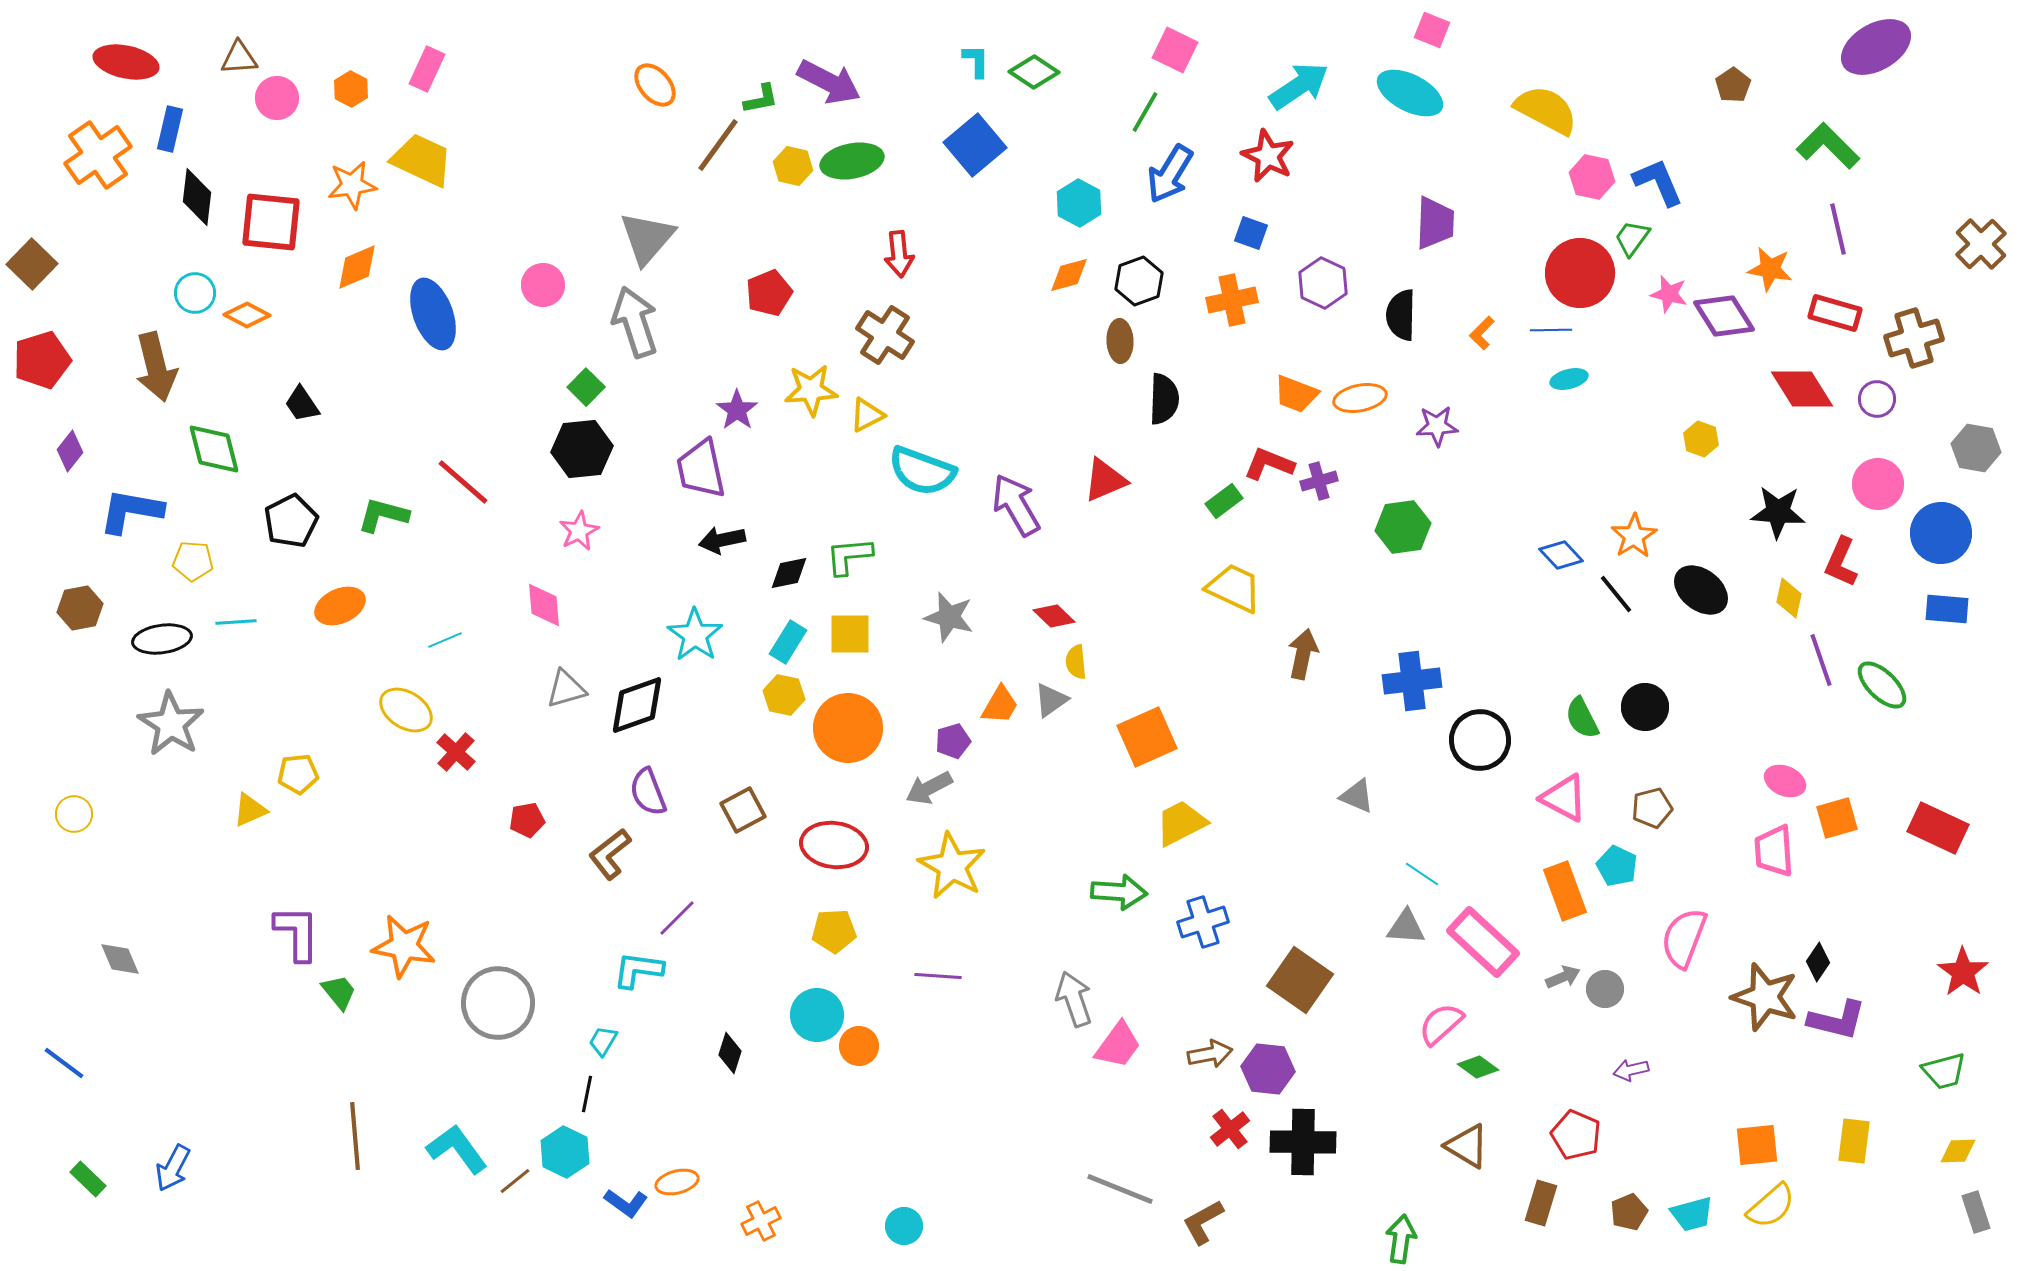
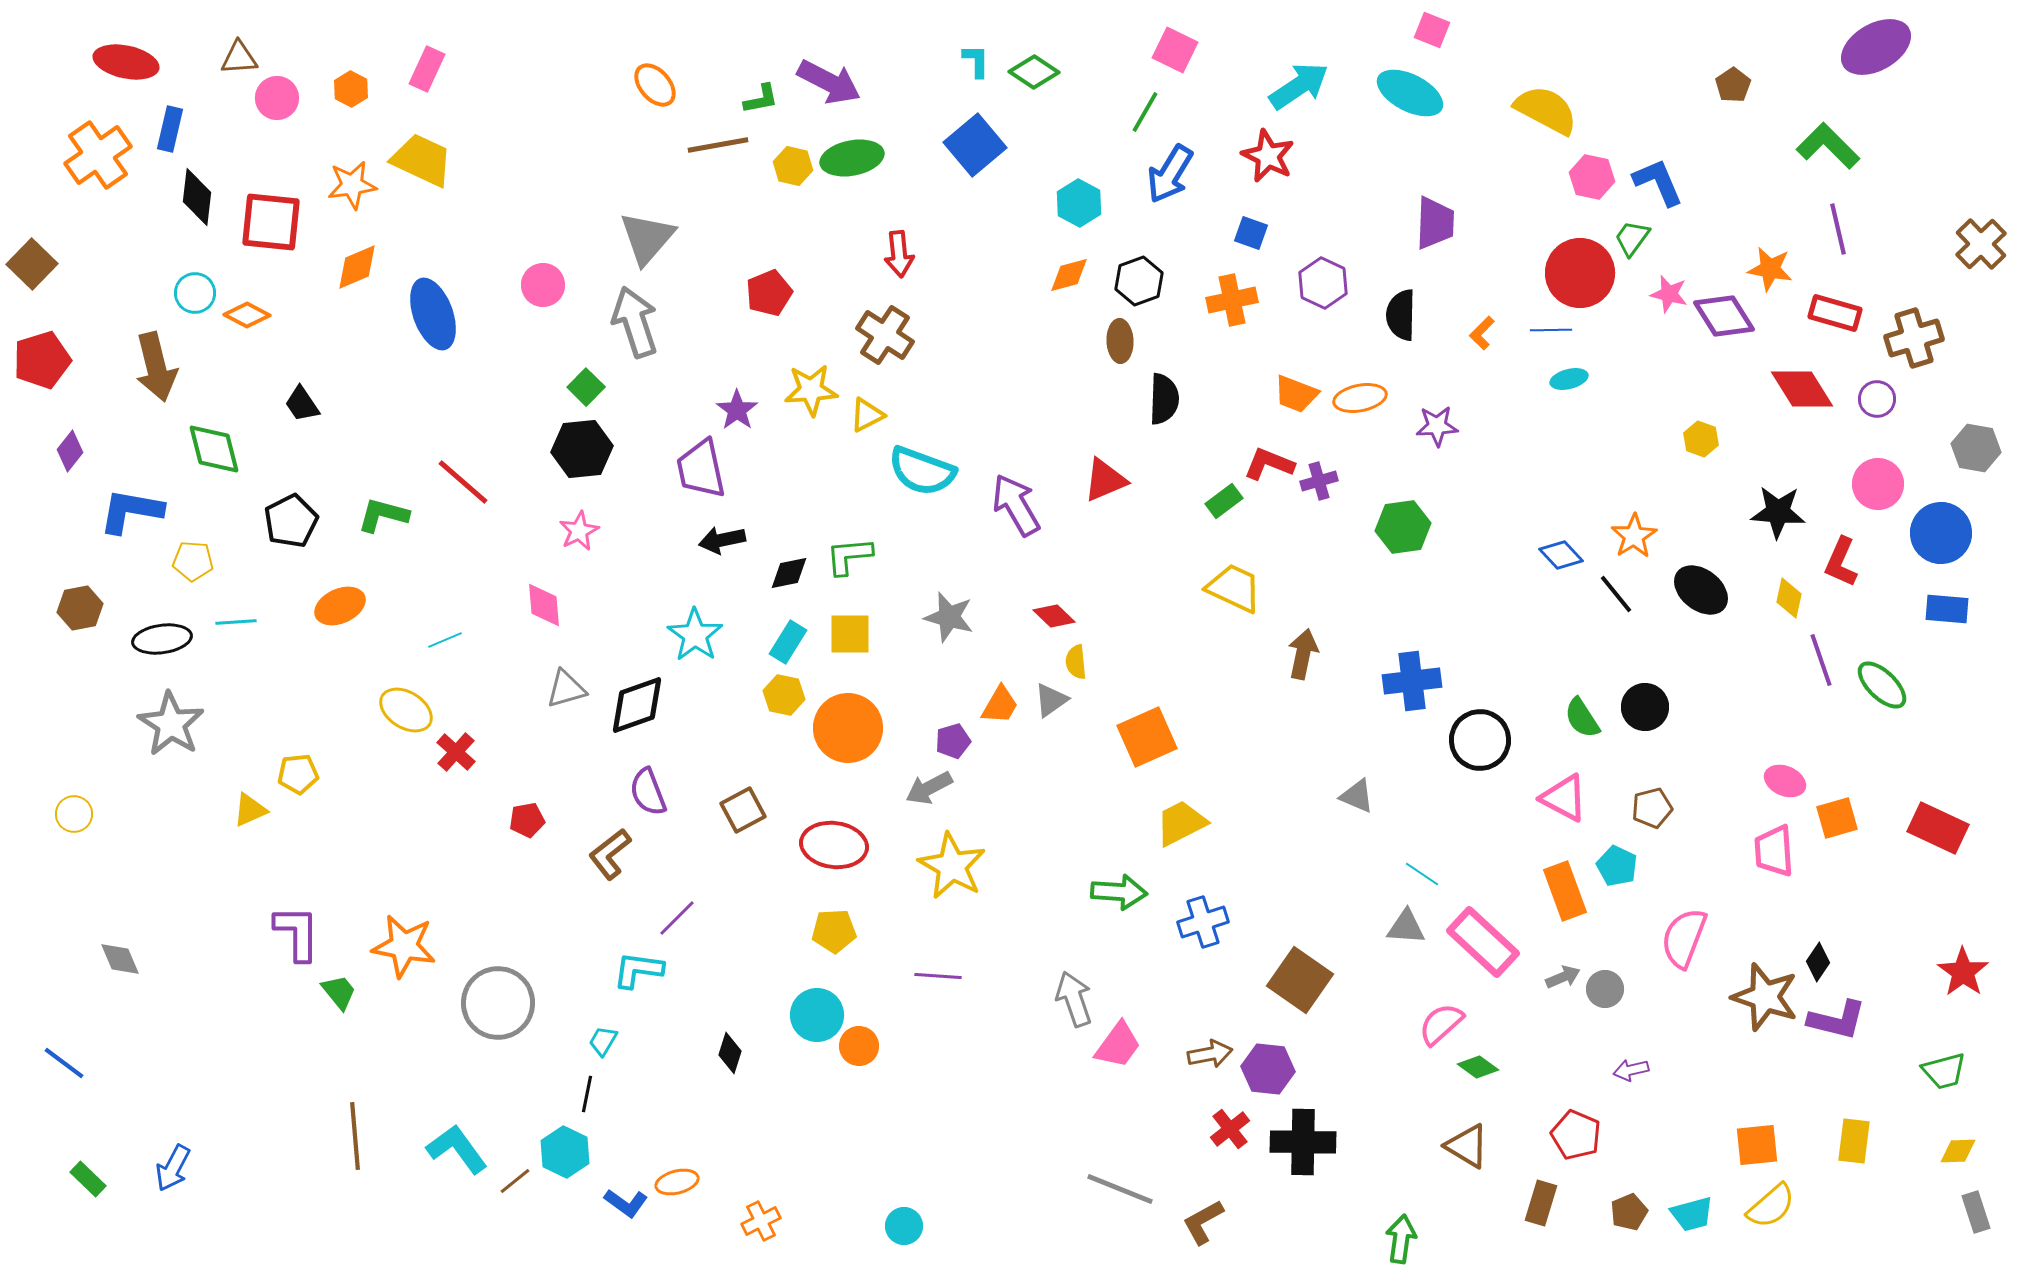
brown line at (718, 145): rotated 44 degrees clockwise
green ellipse at (852, 161): moved 3 px up
green semicircle at (1582, 718): rotated 6 degrees counterclockwise
